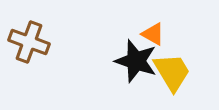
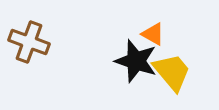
yellow trapezoid: rotated 9 degrees counterclockwise
